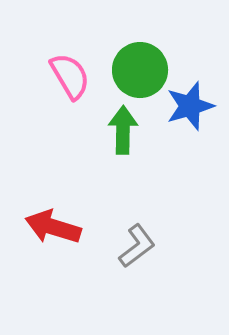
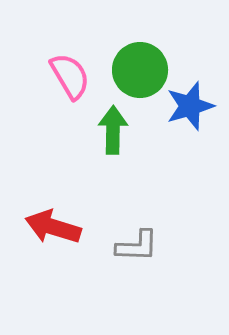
green arrow: moved 10 px left
gray L-shape: rotated 39 degrees clockwise
